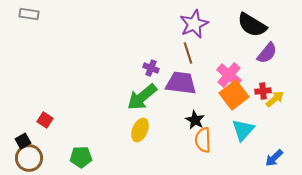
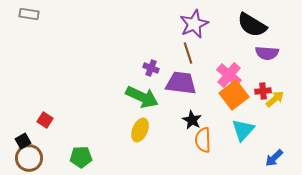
purple semicircle: rotated 55 degrees clockwise
green arrow: rotated 116 degrees counterclockwise
black star: moved 3 px left
